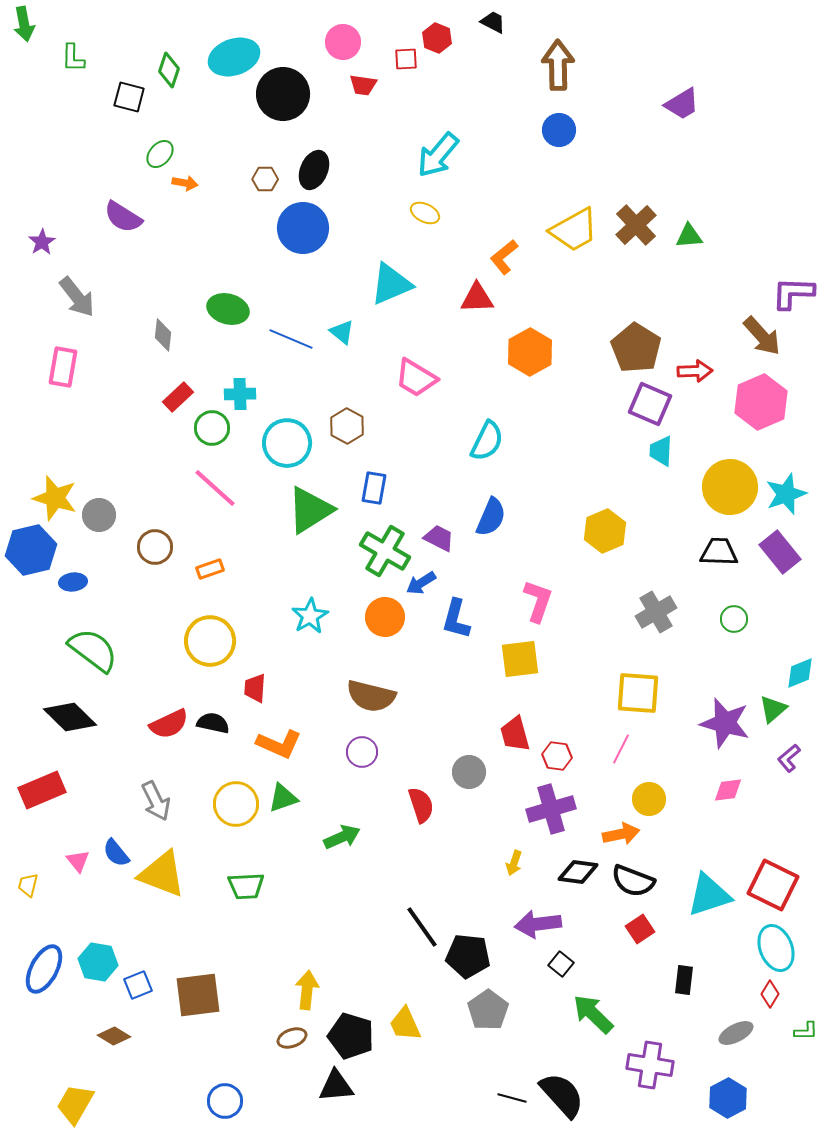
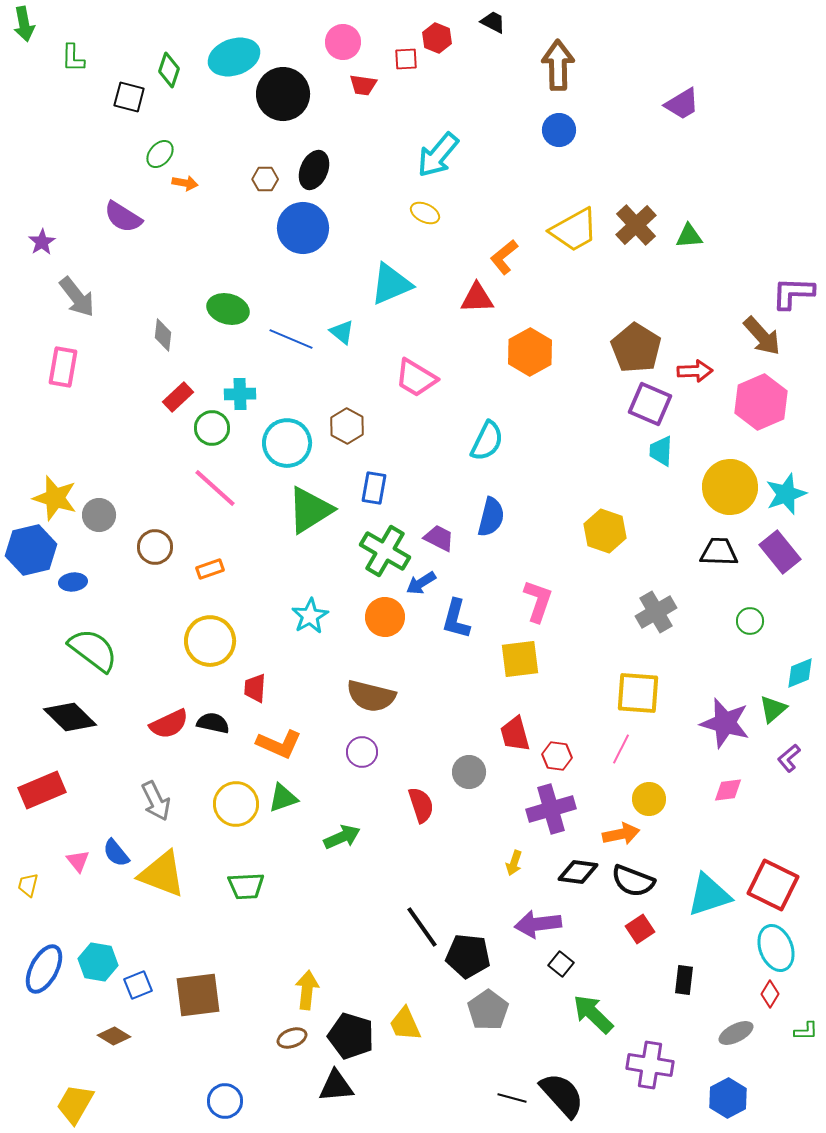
blue semicircle at (491, 517): rotated 9 degrees counterclockwise
yellow hexagon at (605, 531): rotated 18 degrees counterclockwise
green circle at (734, 619): moved 16 px right, 2 px down
